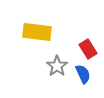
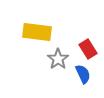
gray star: moved 1 px right, 7 px up
